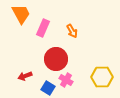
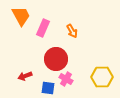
orange trapezoid: moved 2 px down
pink cross: moved 1 px up
blue square: rotated 24 degrees counterclockwise
